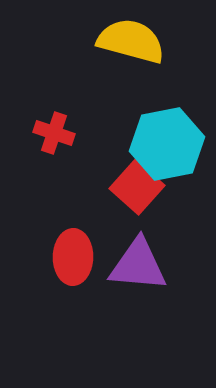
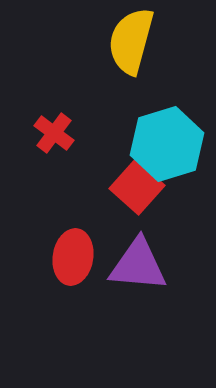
yellow semicircle: rotated 90 degrees counterclockwise
red cross: rotated 18 degrees clockwise
cyan hexagon: rotated 6 degrees counterclockwise
red ellipse: rotated 8 degrees clockwise
